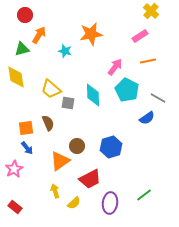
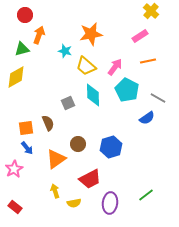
orange arrow: rotated 12 degrees counterclockwise
yellow diamond: rotated 70 degrees clockwise
yellow trapezoid: moved 35 px right, 23 px up
gray square: rotated 32 degrees counterclockwise
brown circle: moved 1 px right, 2 px up
orange triangle: moved 4 px left, 2 px up
green line: moved 2 px right
yellow semicircle: rotated 32 degrees clockwise
